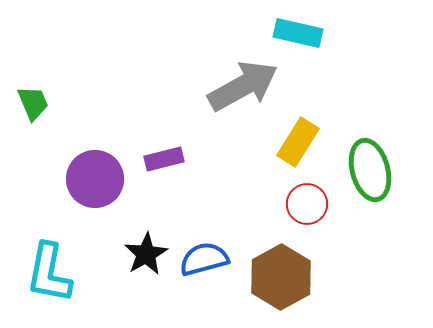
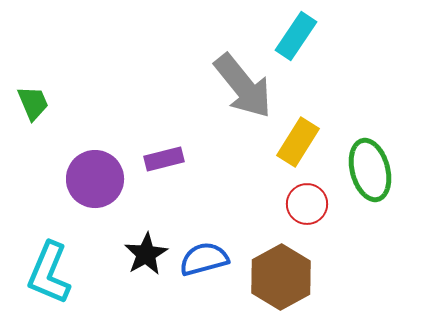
cyan rectangle: moved 2 px left, 3 px down; rotated 69 degrees counterclockwise
gray arrow: rotated 80 degrees clockwise
cyan L-shape: rotated 12 degrees clockwise
